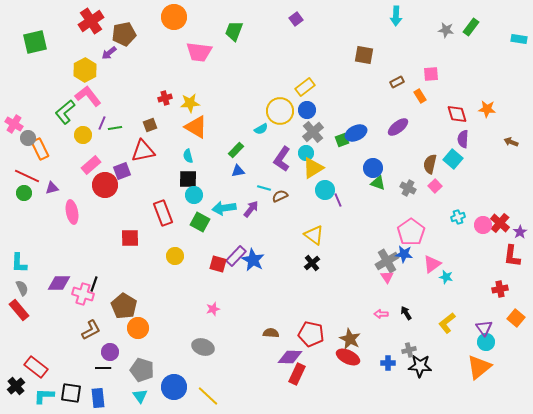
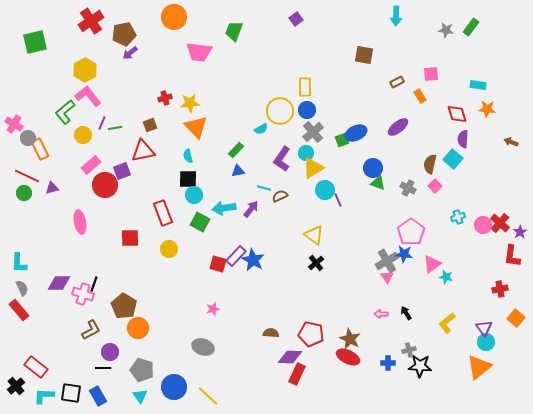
cyan rectangle at (519, 39): moved 41 px left, 46 px down
purple arrow at (109, 53): moved 21 px right
yellow rectangle at (305, 87): rotated 54 degrees counterclockwise
orange triangle at (196, 127): rotated 15 degrees clockwise
pink ellipse at (72, 212): moved 8 px right, 10 px down
yellow circle at (175, 256): moved 6 px left, 7 px up
black cross at (312, 263): moved 4 px right
blue rectangle at (98, 398): moved 2 px up; rotated 24 degrees counterclockwise
